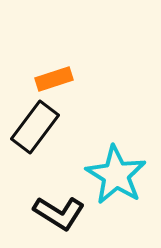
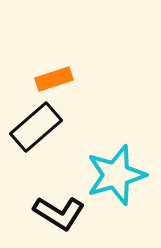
black rectangle: moved 1 px right; rotated 12 degrees clockwise
cyan star: rotated 24 degrees clockwise
